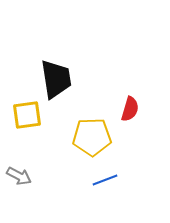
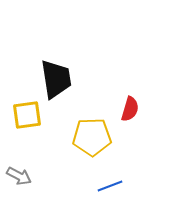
blue line: moved 5 px right, 6 px down
